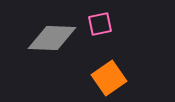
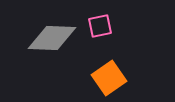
pink square: moved 2 px down
